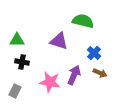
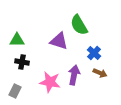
green semicircle: moved 4 px left, 4 px down; rotated 135 degrees counterclockwise
purple arrow: rotated 12 degrees counterclockwise
